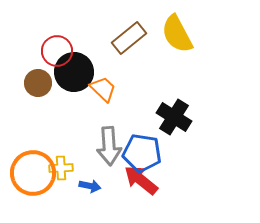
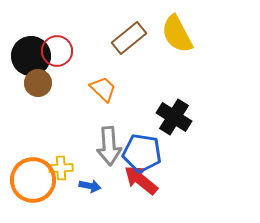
black circle: moved 43 px left, 16 px up
orange circle: moved 7 px down
